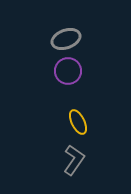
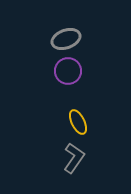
gray L-shape: moved 2 px up
